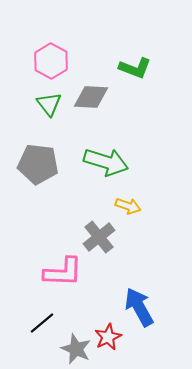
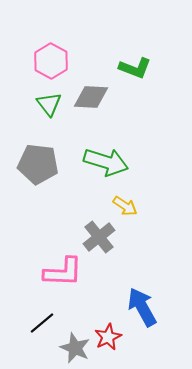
yellow arrow: moved 3 px left; rotated 15 degrees clockwise
blue arrow: moved 3 px right
gray star: moved 1 px left, 1 px up
